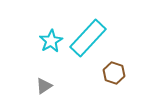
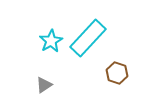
brown hexagon: moved 3 px right
gray triangle: moved 1 px up
